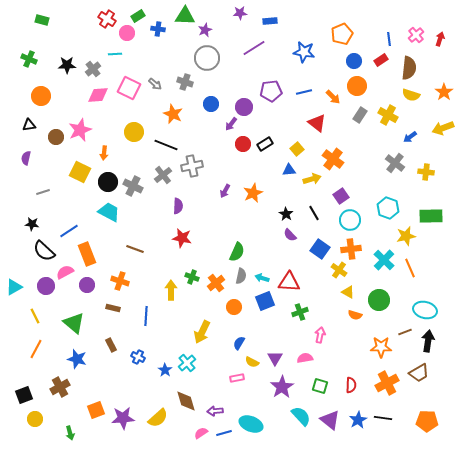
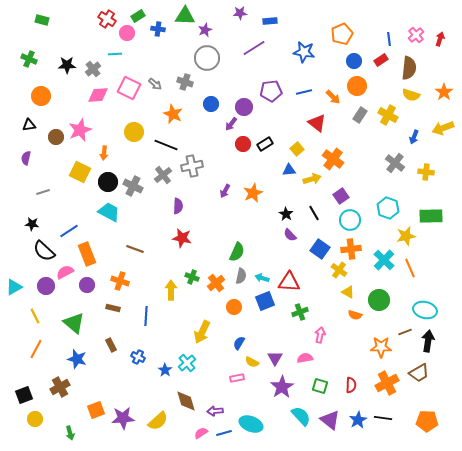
blue arrow at (410, 137): moved 4 px right; rotated 32 degrees counterclockwise
yellow semicircle at (158, 418): moved 3 px down
